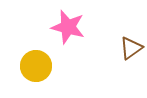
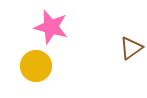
pink star: moved 17 px left
